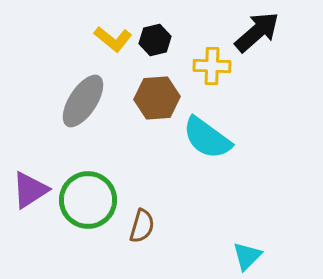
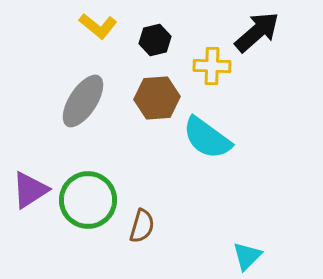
yellow L-shape: moved 15 px left, 13 px up
